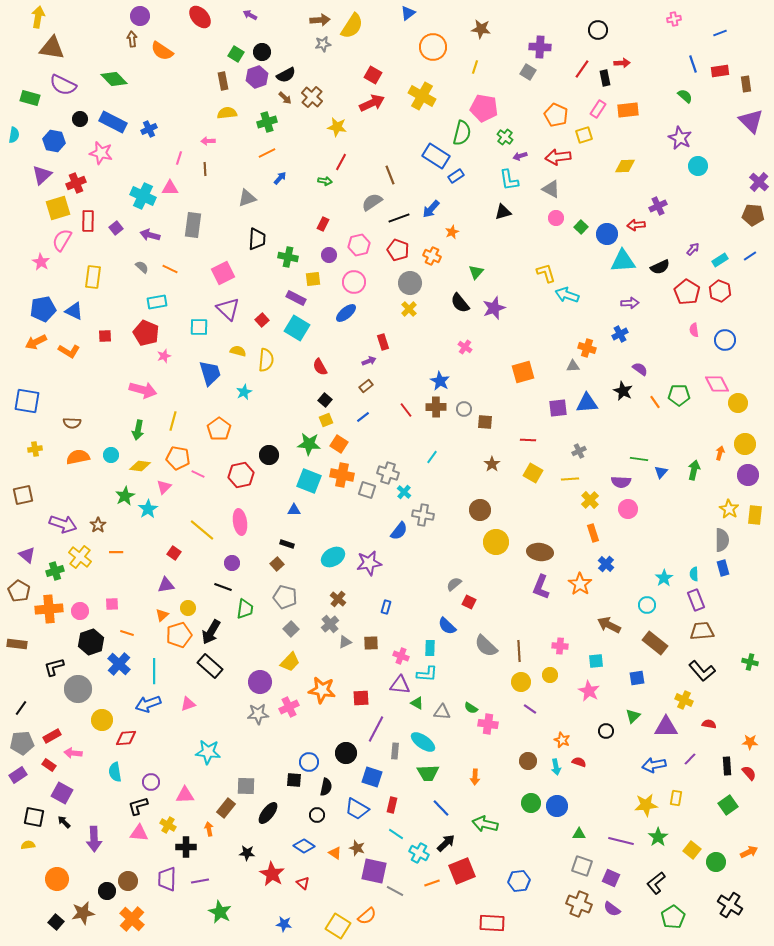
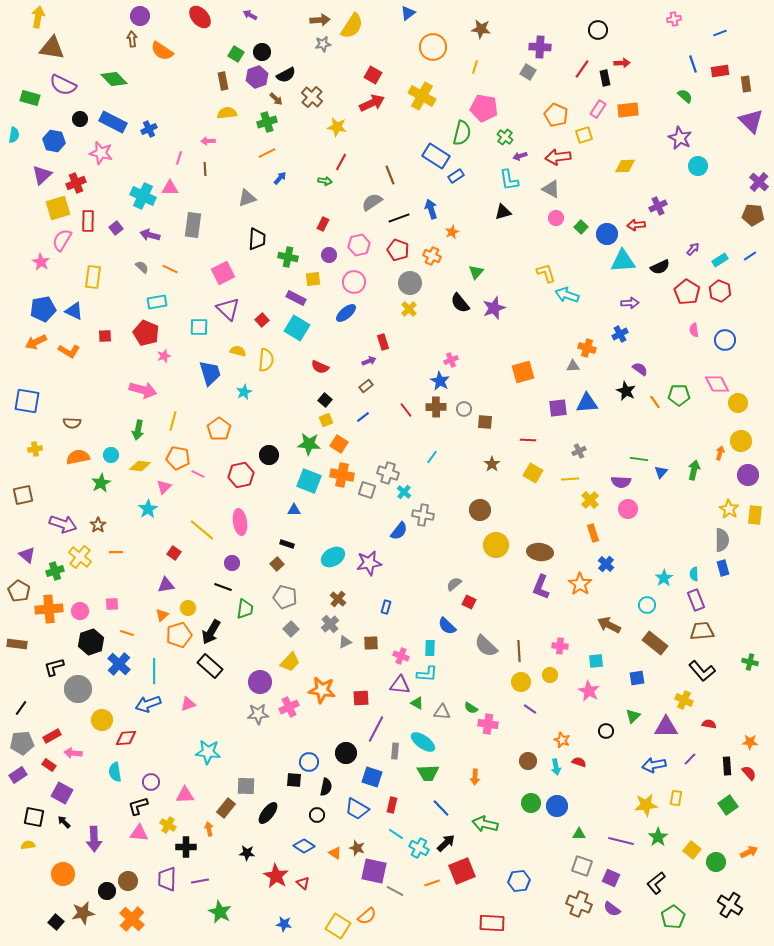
brown arrow at (285, 98): moved 9 px left, 1 px down
blue arrow at (431, 209): rotated 120 degrees clockwise
pink cross at (465, 347): moved 14 px left, 13 px down; rotated 32 degrees clockwise
red semicircle at (320, 367): rotated 36 degrees counterclockwise
black star at (623, 391): moved 3 px right
yellow circle at (745, 444): moved 4 px left, 3 px up
green star at (125, 496): moved 24 px left, 13 px up
yellow circle at (496, 542): moved 3 px down
cyan cross at (419, 853): moved 5 px up
red star at (272, 874): moved 4 px right, 2 px down
orange circle at (57, 879): moved 6 px right, 5 px up
